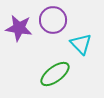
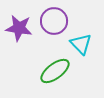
purple circle: moved 1 px right, 1 px down
green ellipse: moved 3 px up
